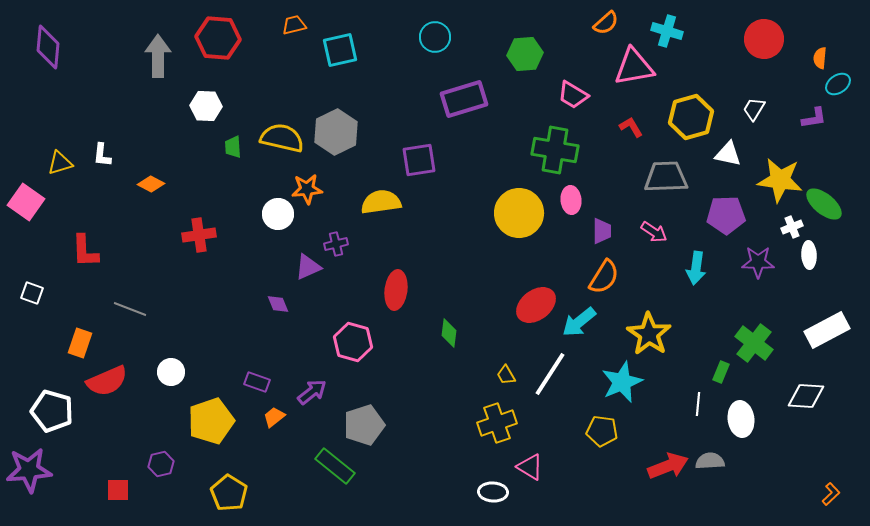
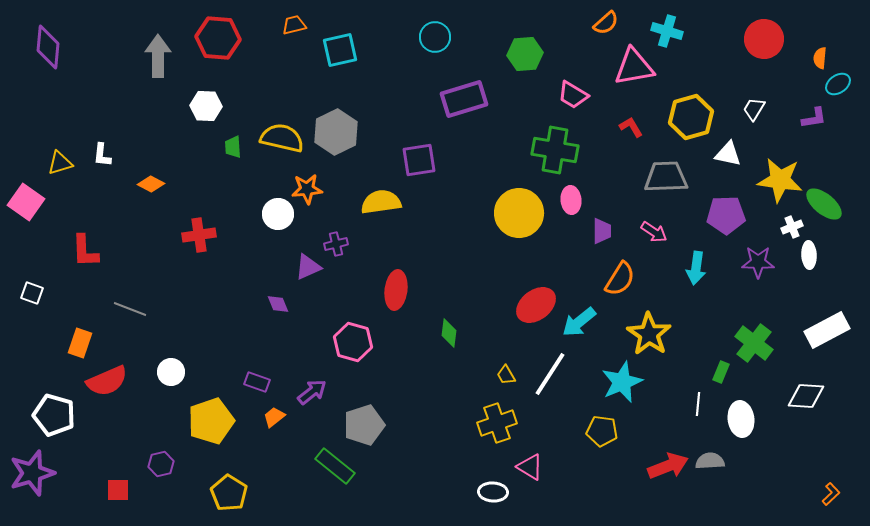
orange semicircle at (604, 277): moved 16 px right, 2 px down
white pentagon at (52, 411): moved 2 px right, 4 px down
purple star at (29, 470): moved 3 px right, 3 px down; rotated 12 degrees counterclockwise
